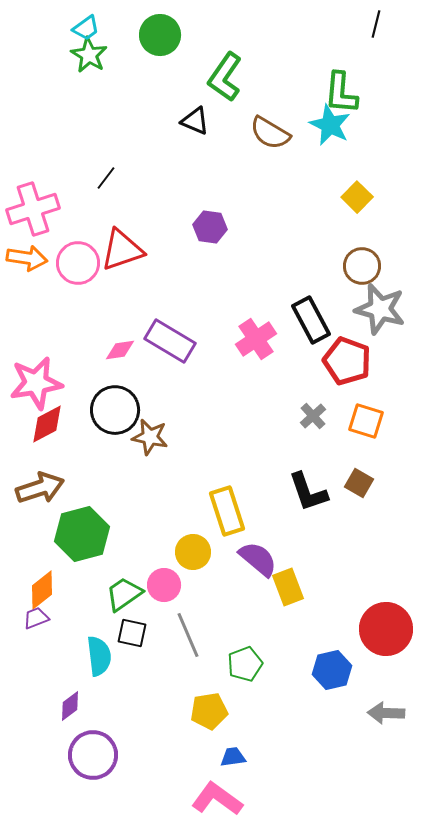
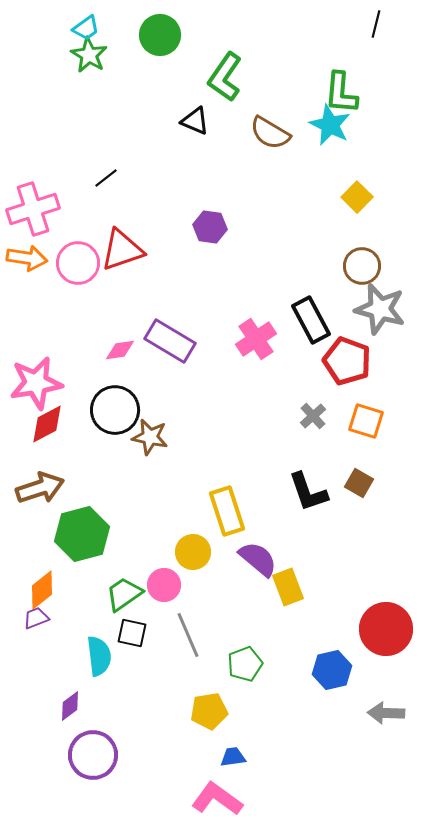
black line at (106, 178): rotated 15 degrees clockwise
